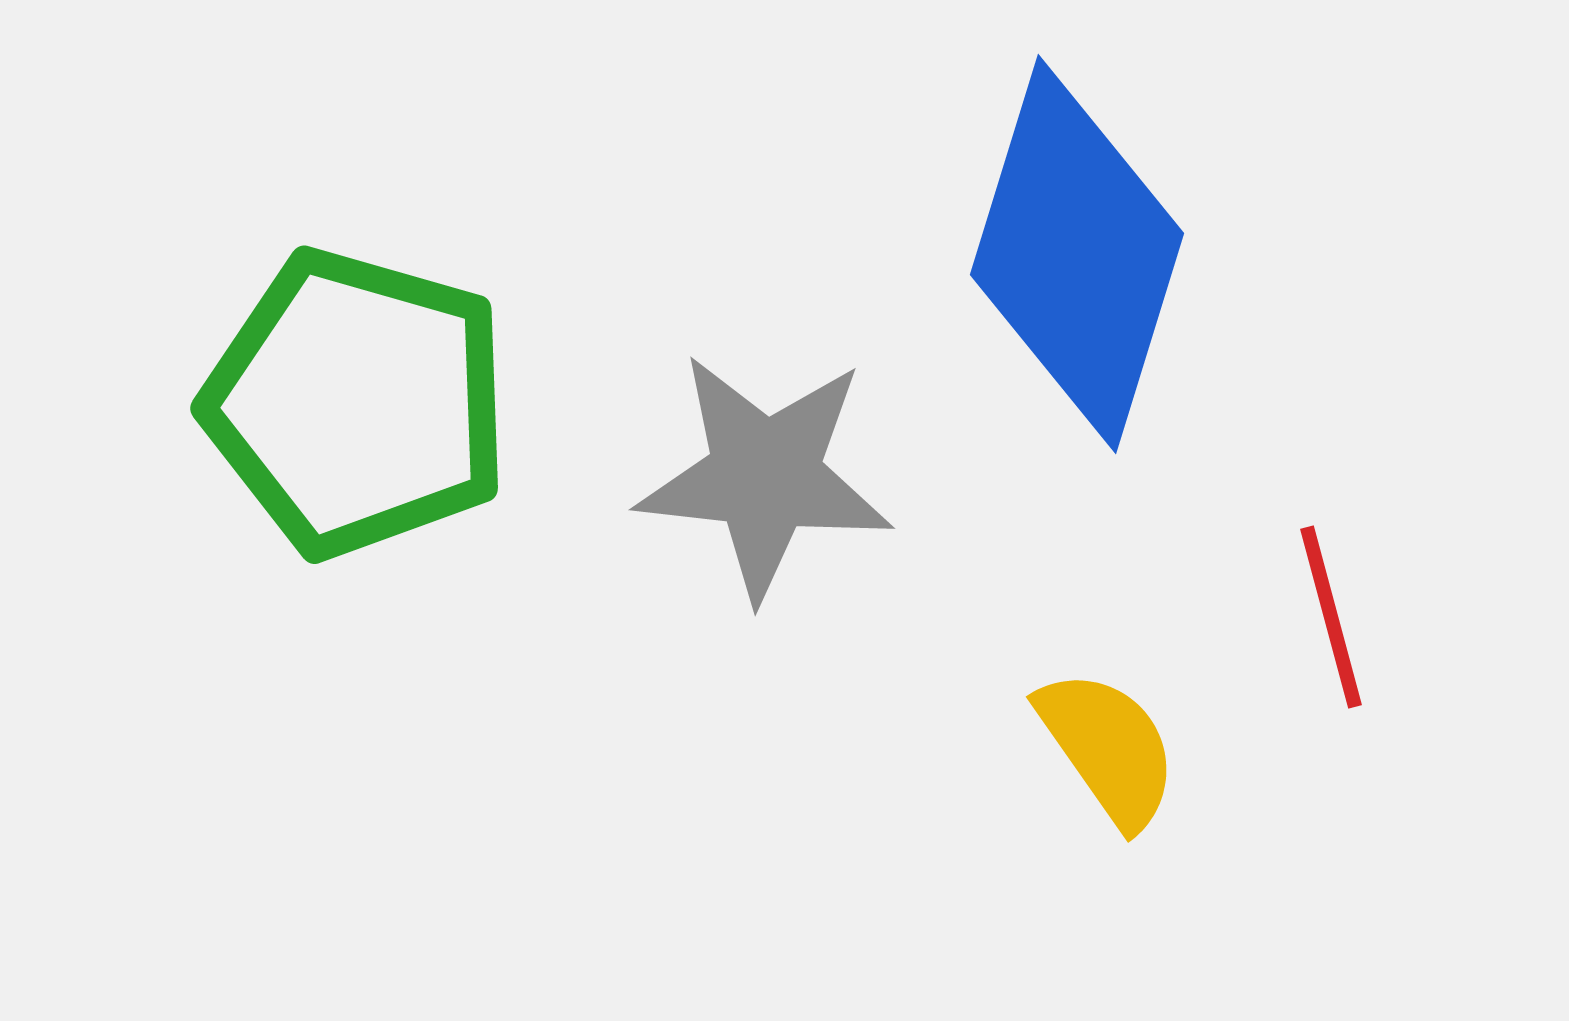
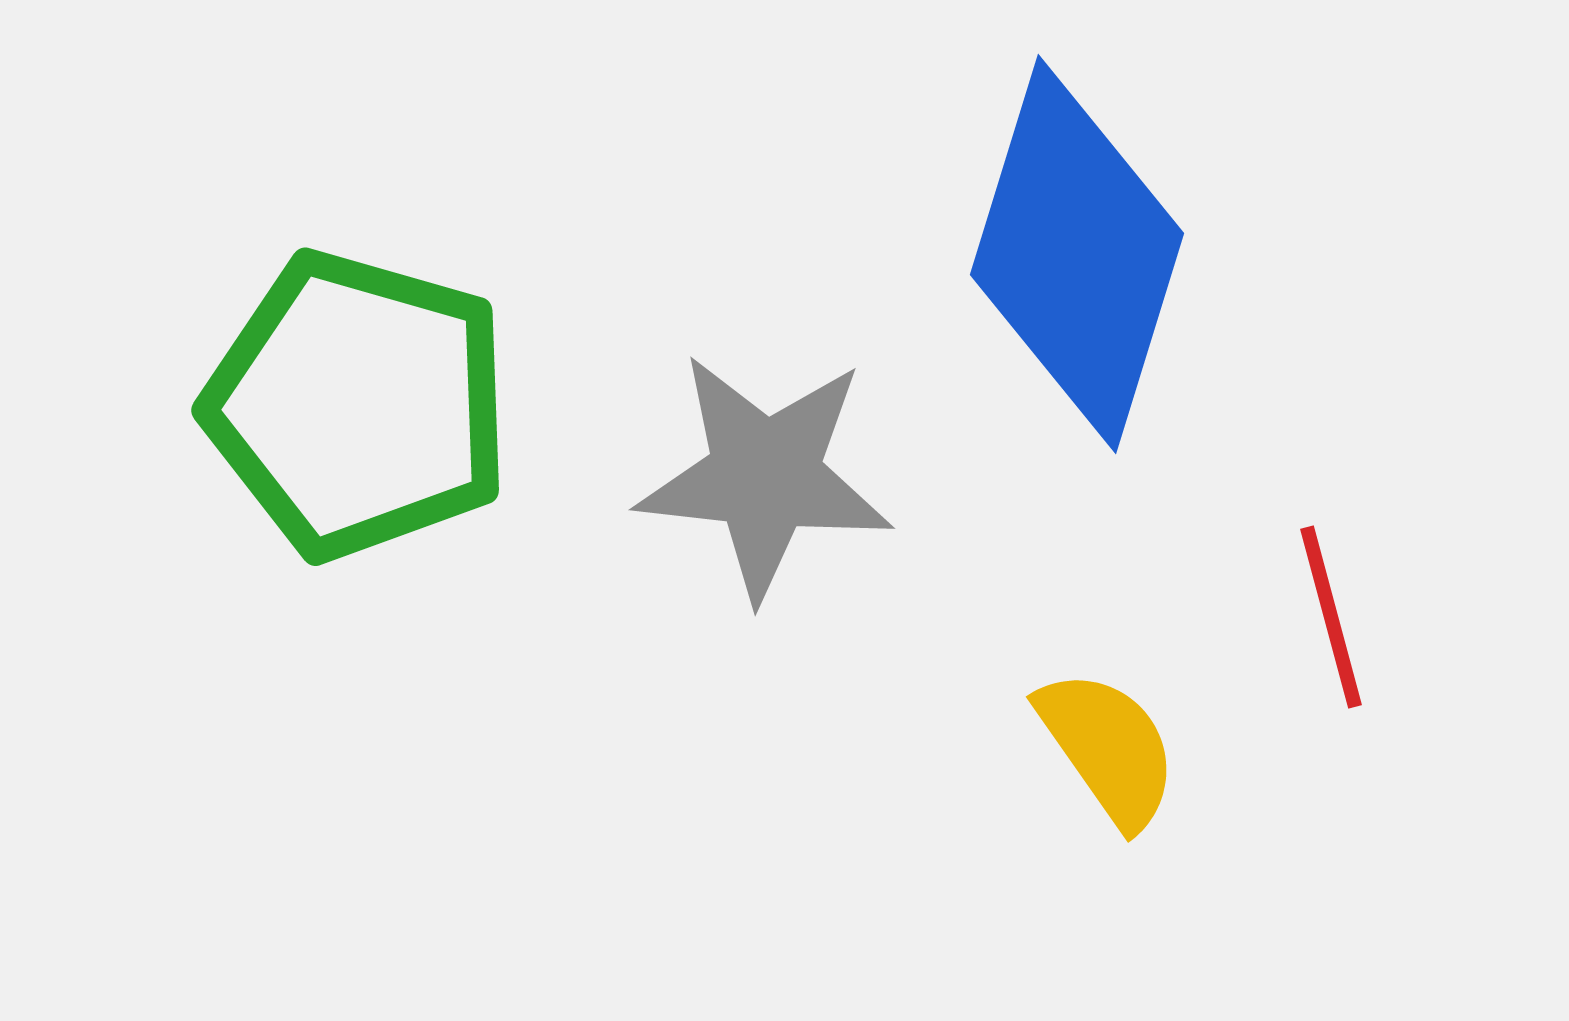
green pentagon: moved 1 px right, 2 px down
